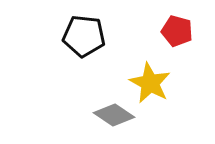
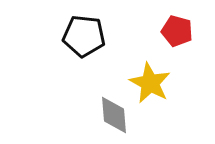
gray diamond: rotated 51 degrees clockwise
